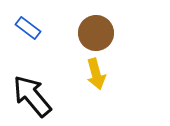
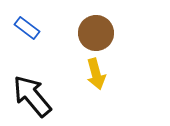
blue rectangle: moved 1 px left
